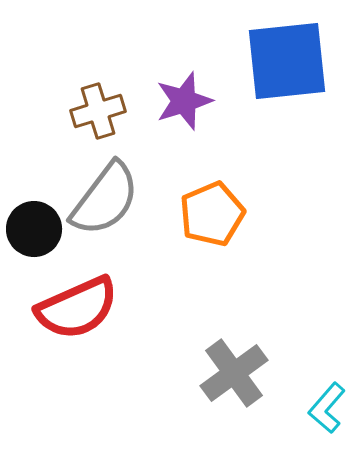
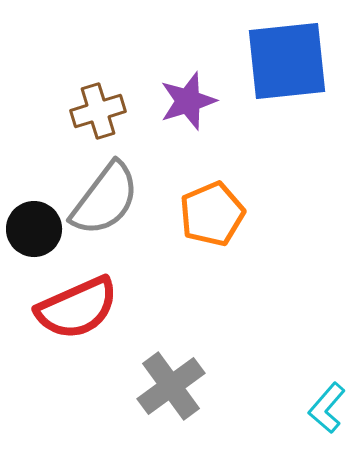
purple star: moved 4 px right
gray cross: moved 63 px left, 13 px down
